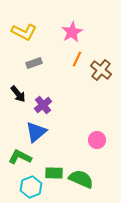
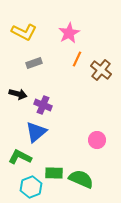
pink star: moved 3 px left, 1 px down
black arrow: rotated 36 degrees counterclockwise
purple cross: rotated 30 degrees counterclockwise
